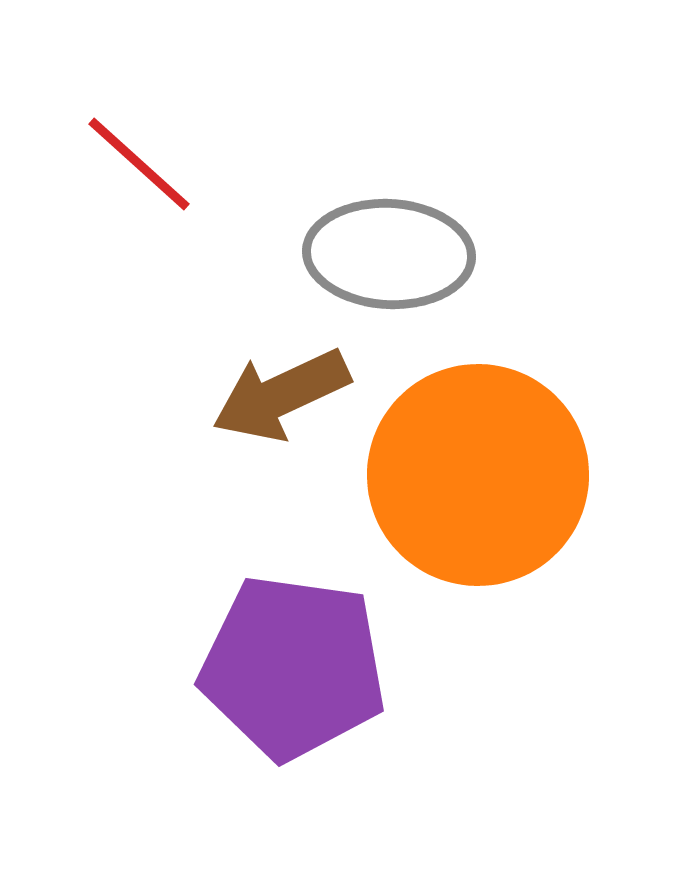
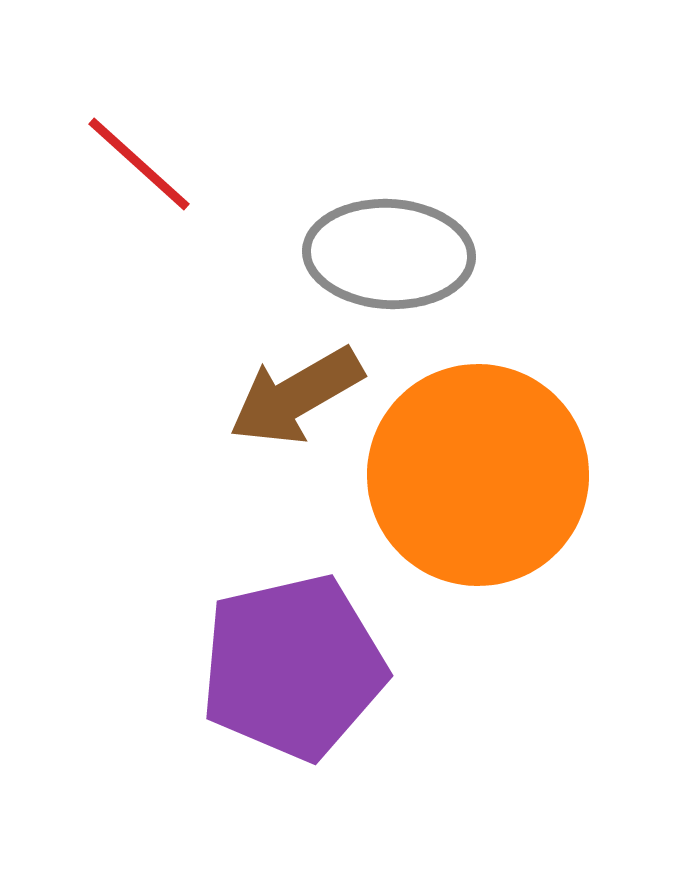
brown arrow: moved 15 px right, 1 px down; rotated 5 degrees counterclockwise
purple pentagon: rotated 21 degrees counterclockwise
